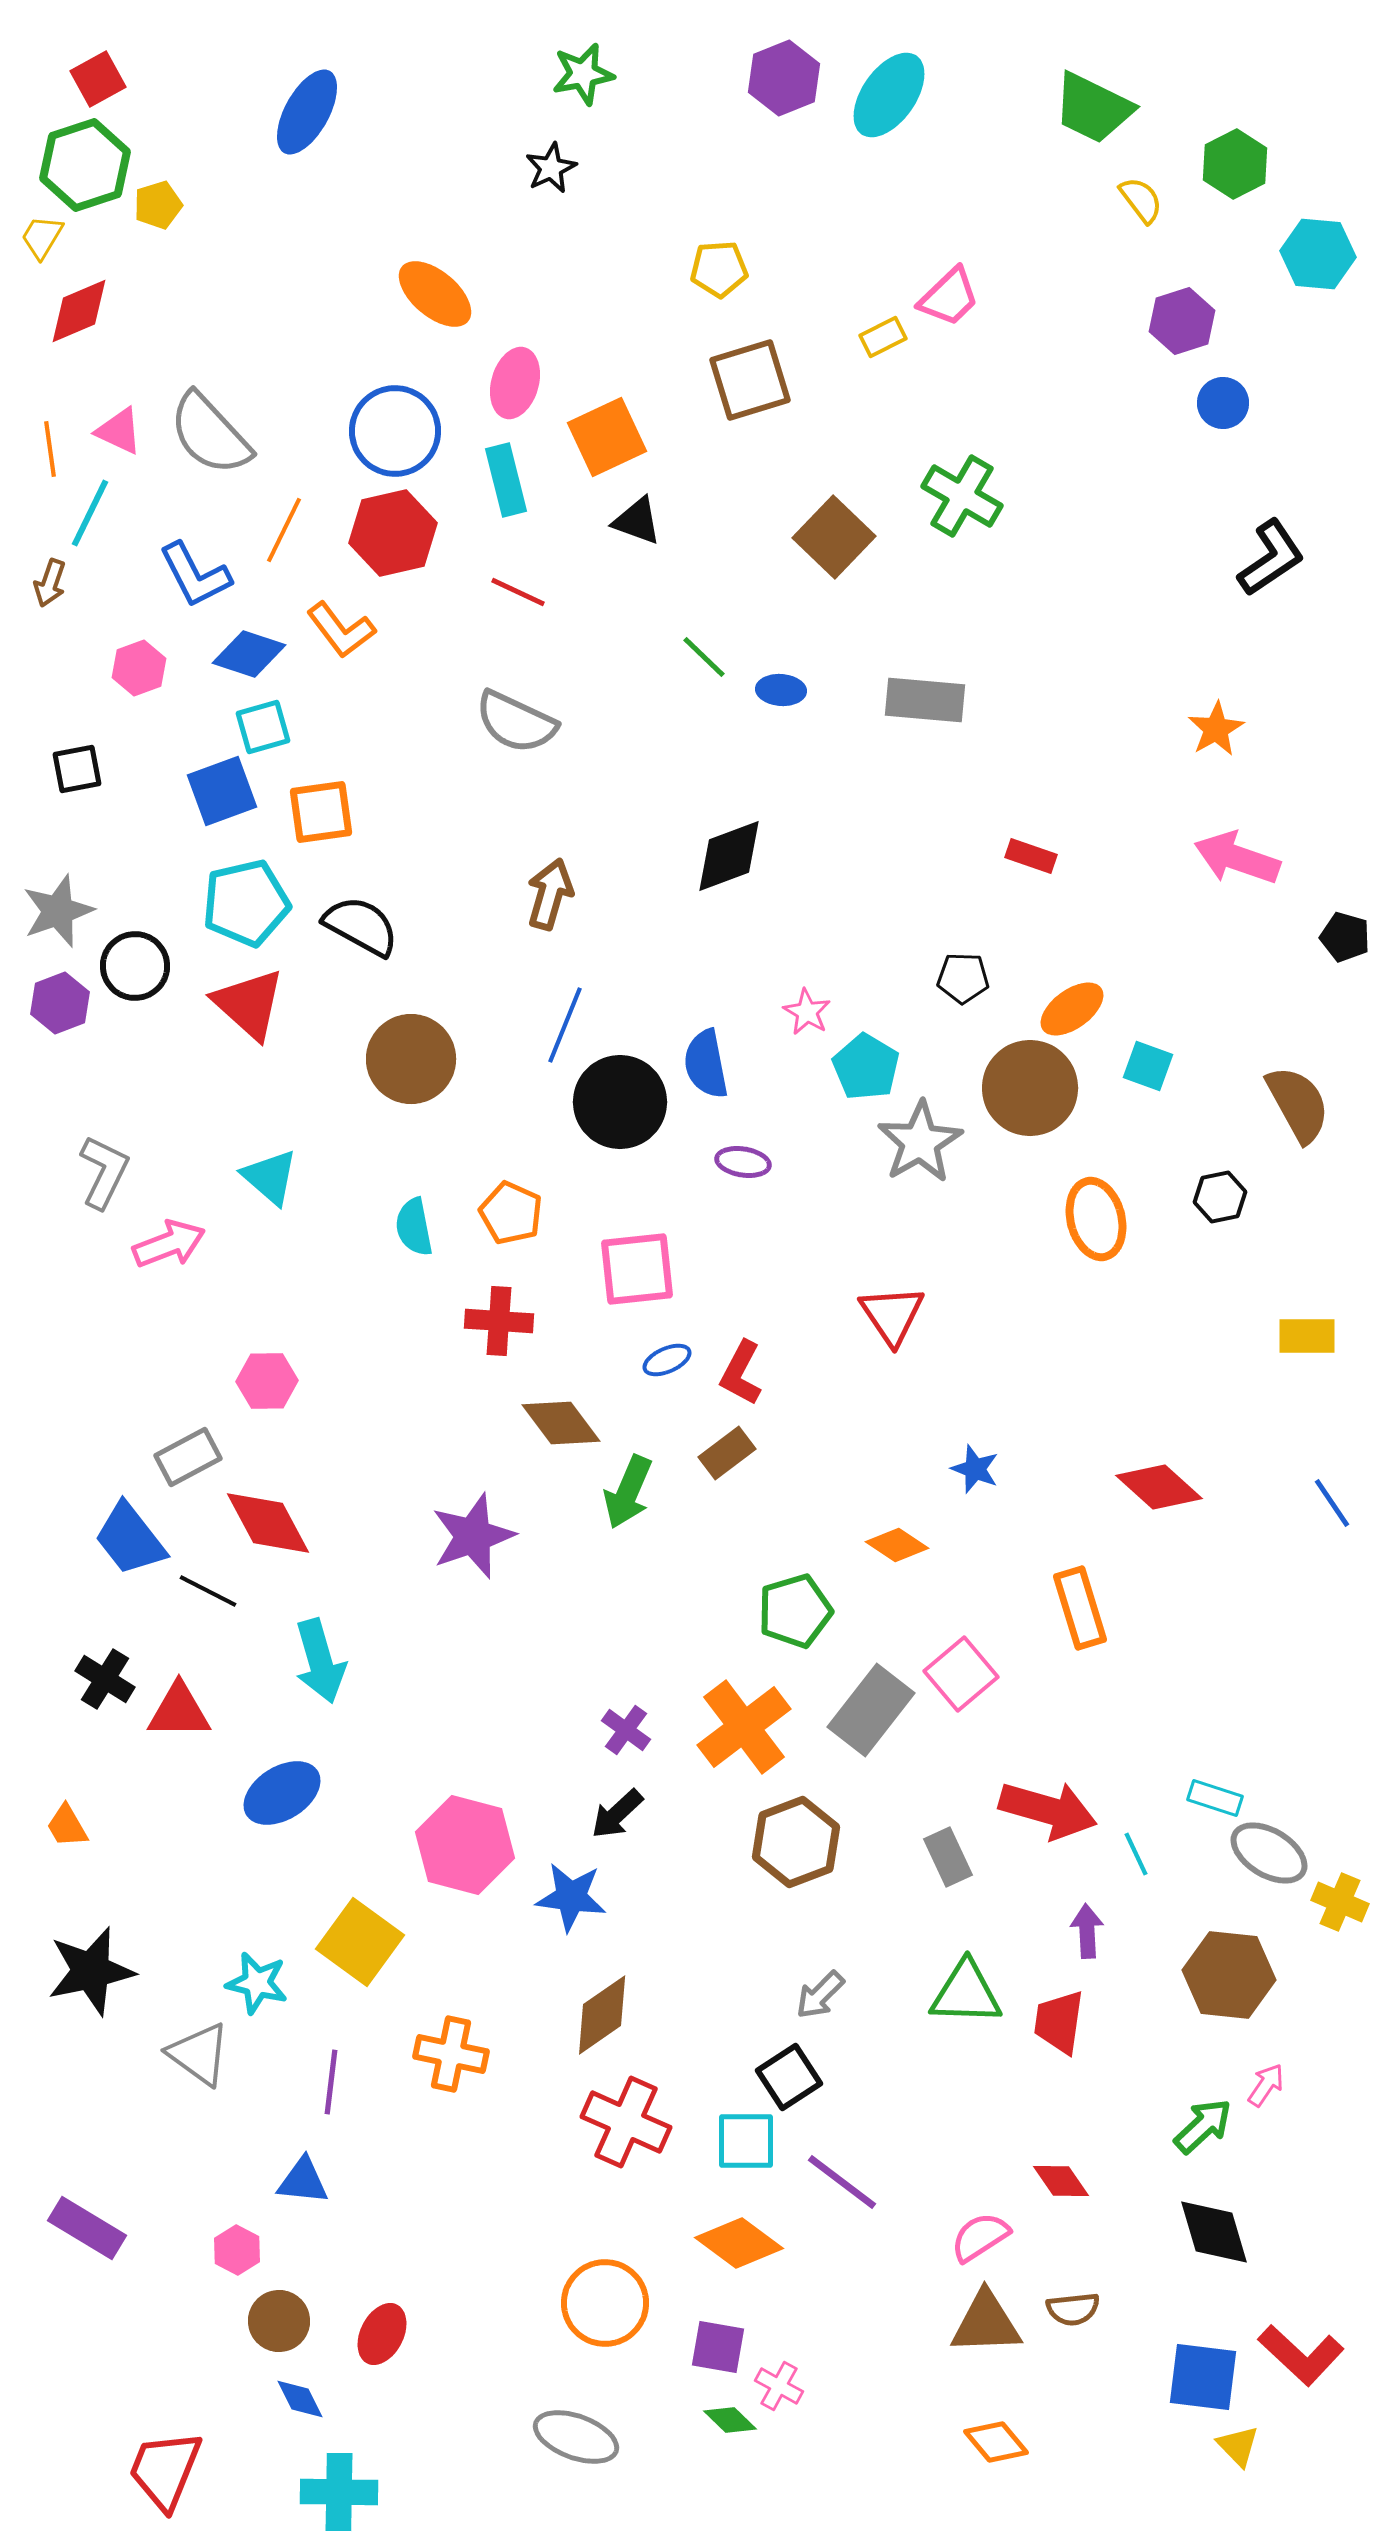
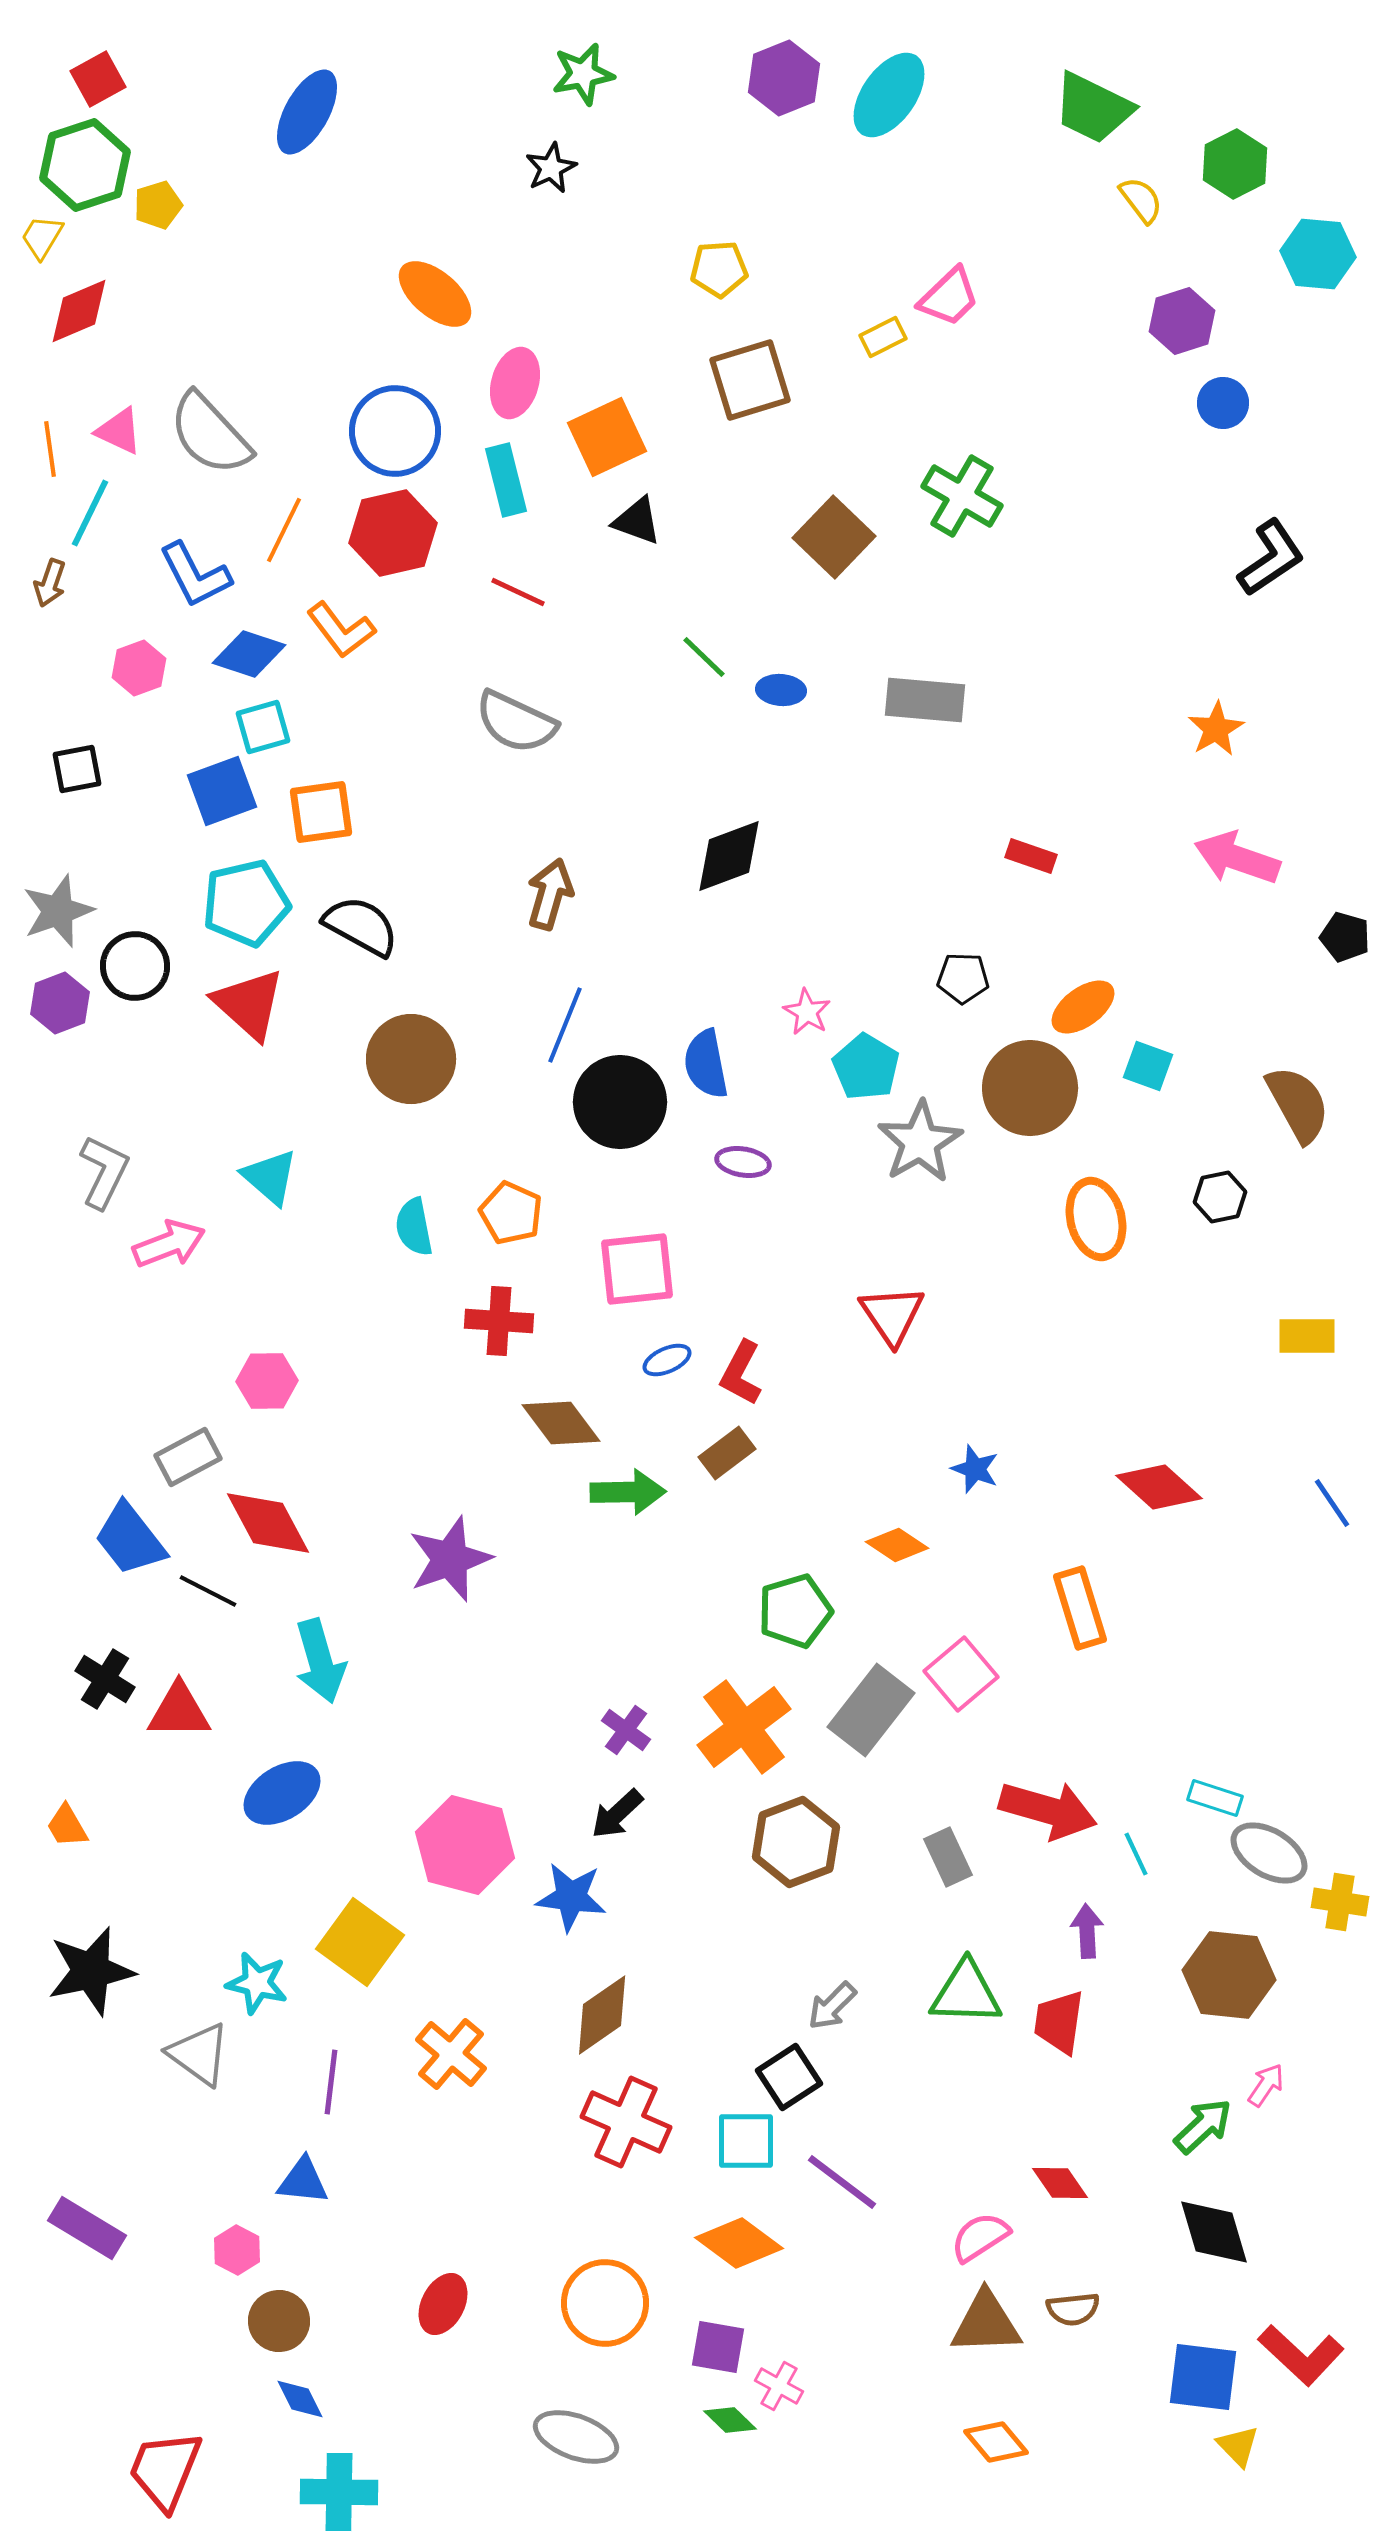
orange ellipse at (1072, 1009): moved 11 px right, 2 px up
green arrow at (628, 1492): rotated 114 degrees counterclockwise
purple star at (473, 1536): moved 23 px left, 23 px down
yellow cross at (1340, 1902): rotated 14 degrees counterclockwise
gray arrow at (820, 1995): moved 12 px right, 11 px down
orange cross at (451, 2054): rotated 28 degrees clockwise
red diamond at (1061, 2181): moved 1 px left, 2 px down
red ellipse at (382, 2334): moved 61 px right, 30 px up
